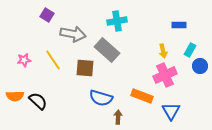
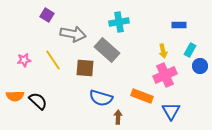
cyan cross: moved 2 px right, 1 px down
